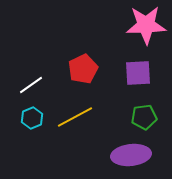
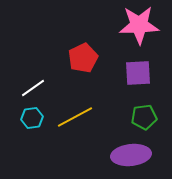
pink star: moved 7 px left
red pentagon: moved 11 px up
white line: moved 2 px right, 3 px down
cyan hexagon: rotated 15 degrees clockwise
